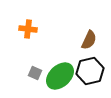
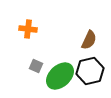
gray square: moved 1 px right, 7 px up
